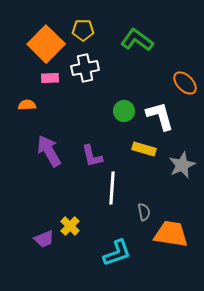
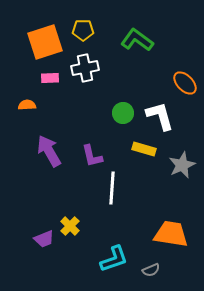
orange square: moved 1 px left, 2 px up; rotated 27 degrees clockwise
green circle: moved 1 px left, 2 px down
gray semicircle: moved 7 px right, 58 px down; rotated 78 degrees clockwise
cyan L-shape: moved 3 px left, 6 px down
